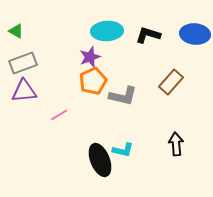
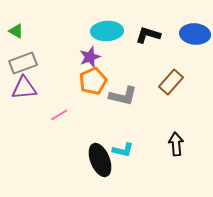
purple triangle: moved 3 px up
